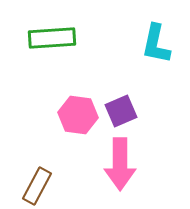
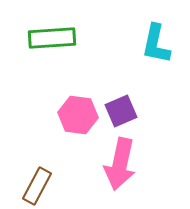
pink arrow: rotated 12 degrees clockwise
